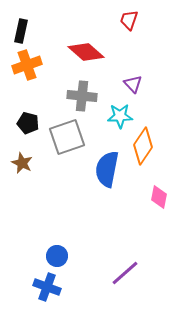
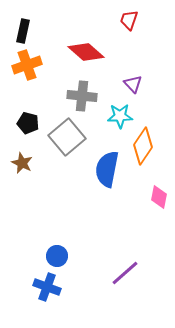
black rectangle: moved 2 px right
gray square: rotated 21 degrees counterclockwise
